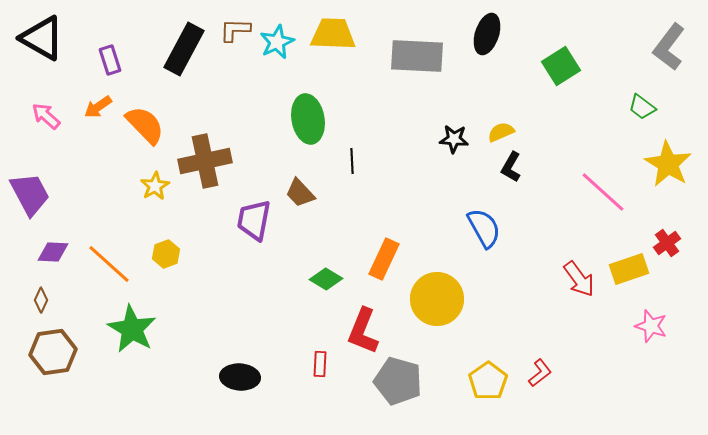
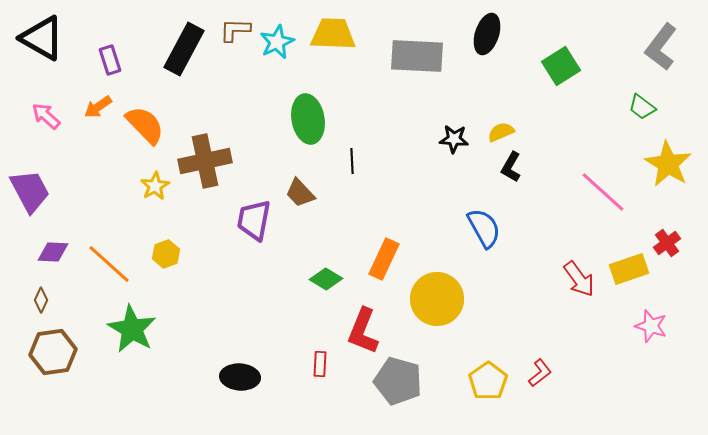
gray L-shape at (669, 47): moved 8 px left
purple trapezoid at (30, 194): moved 3 px up
